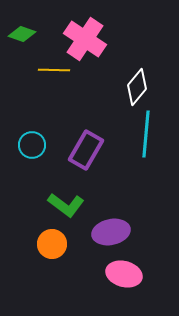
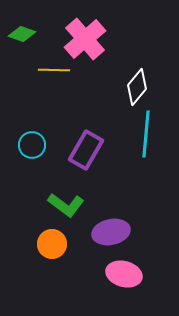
pink cross: rotated 15 degrees clockwise
